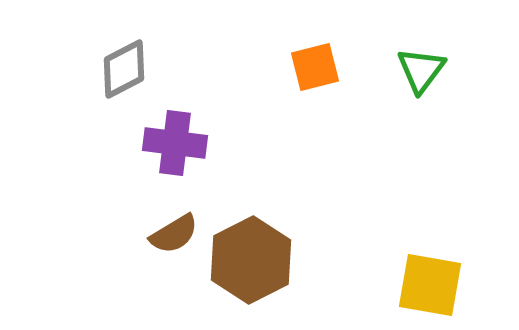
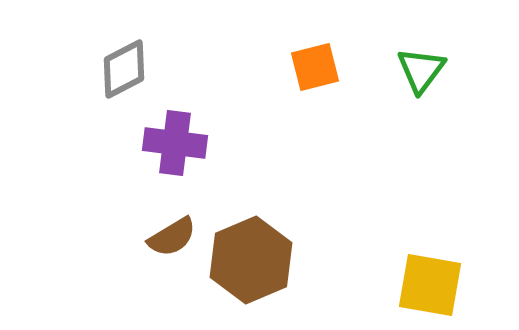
brown semicircle: moved 2 px left, 3 px down
brown hexagon: rotated 4 degrees clockwise
